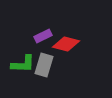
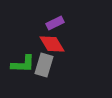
purple rectangle: moved 12 px right, 13 px up
red diamond: moved 14 px left; rotated 44 degrees clockwise
